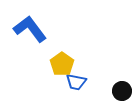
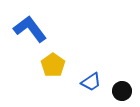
yellow pentagon: moved 9 px left, 1 px down
blue trapezoid: moved 15 px right; rotated 45 degrees counterclockwise
